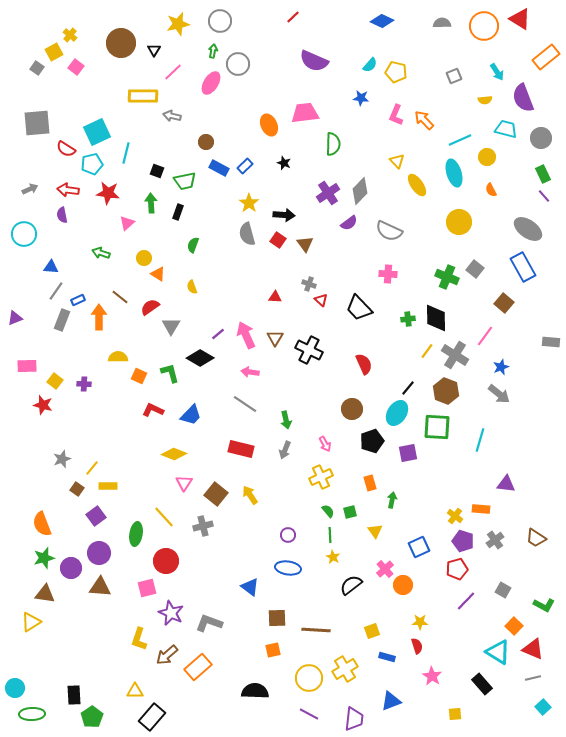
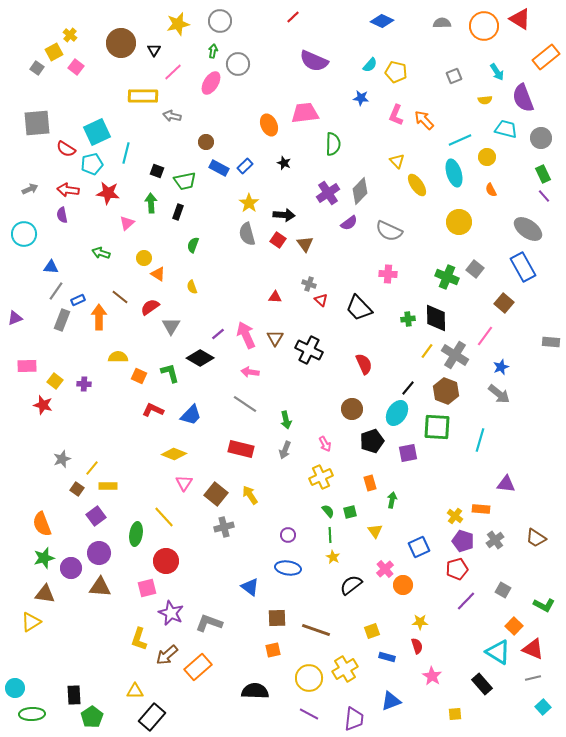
gray cross at (203, 526): moved 21 px right, 1 px down
brown line at (316, 630): rotated 16 degrees clockwise
